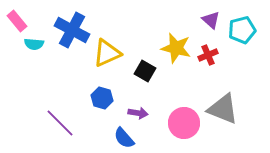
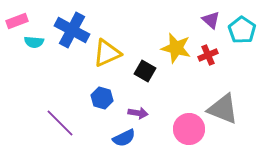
pink rectangle: rotated 70 degrees counterclockwise
cyan pentagon: rotated 24 degrees counterclockwise
cyan semicircle: moved 2 px up
pink circle: moved 5 px right, 6 px down
blue semicircle: rotated 75 degrees counterclockwise
